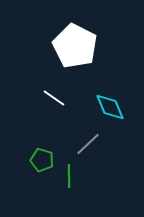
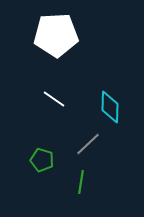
white pentagon: moved 19 px left, 11 px up; rotated 30 degrees counterclockwise
white line: moved 1 px down
cyan diamond: rotated 24 degrees clockwise
green line: moved 12 px right, 6 px down; rotated 10 degrees clockwise
